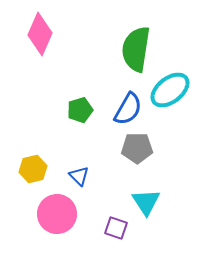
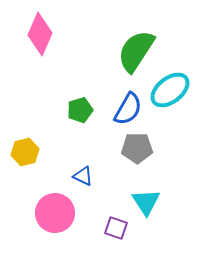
green semicircle: moved 2 px down; rotated 24 degrees clockwise
yellow hexagon: moved 8 px left, 17 px up
blue triangle: moved 4 px right; rotated 20 degrees counterclockwise
pink circle: moved 2 px left, 1 px up
